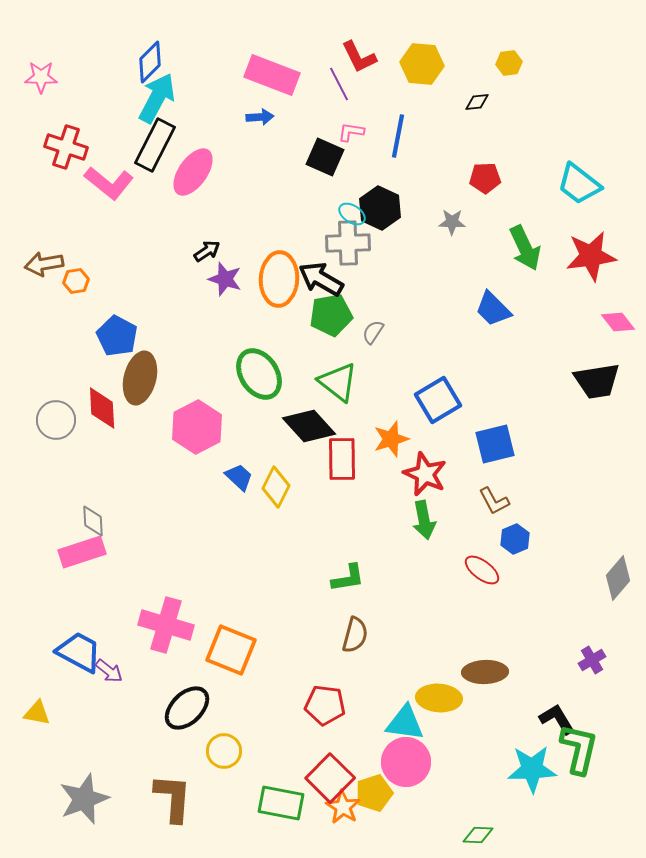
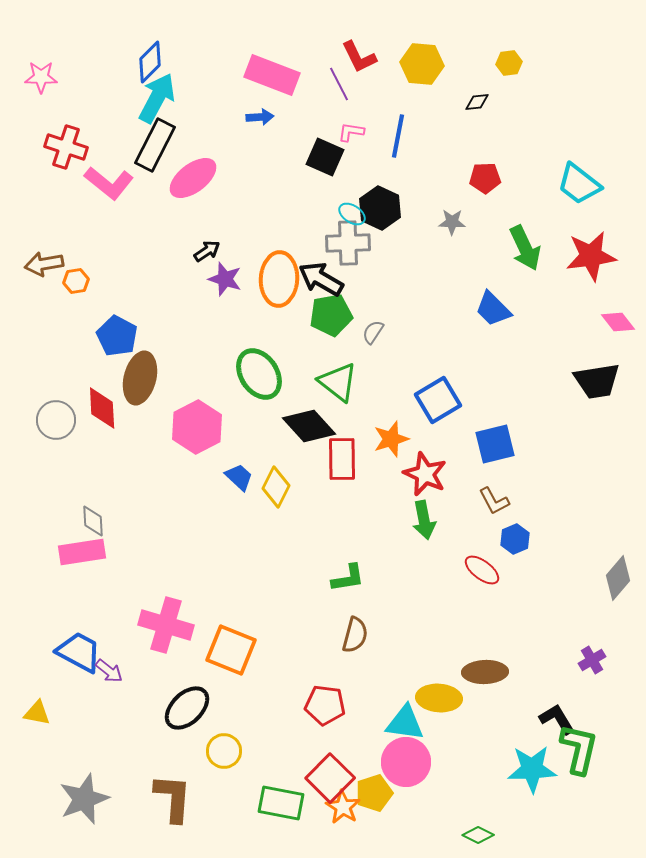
pink ellipse at (193, 172): moved 6 px down; rotated 18 degrees clockwise
pink rectangle at (82, 552): rotated 9 degrees clockwise
green diamond at (478, 835): rotated 24 degrees clockwise
